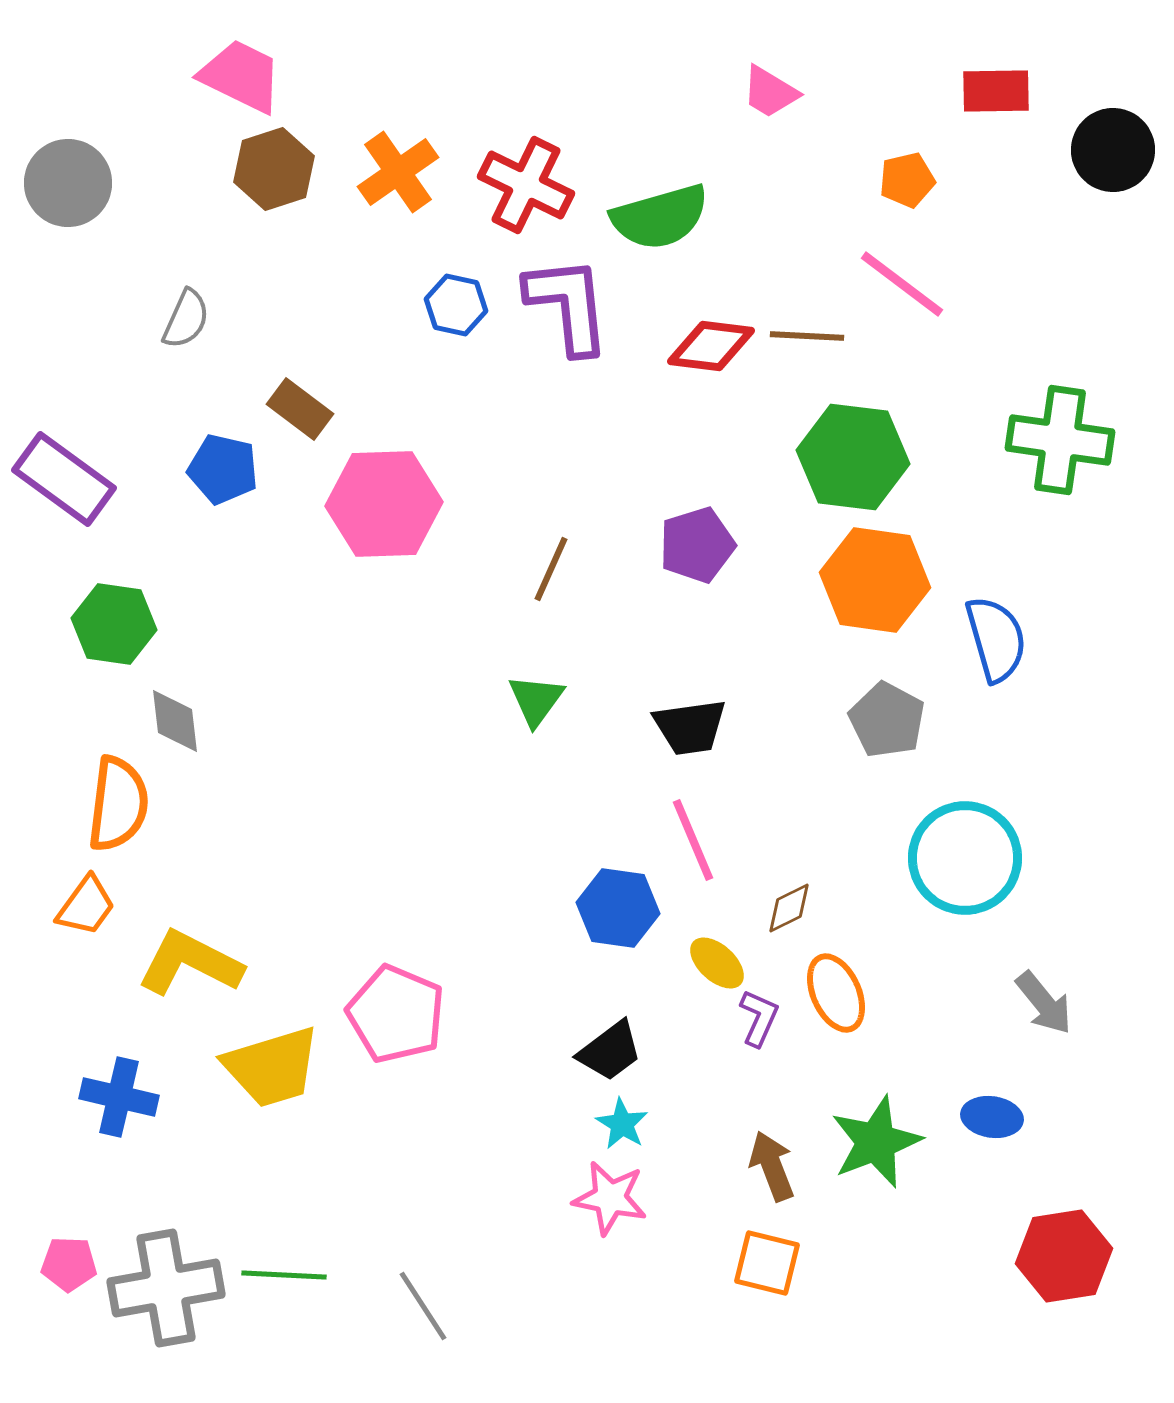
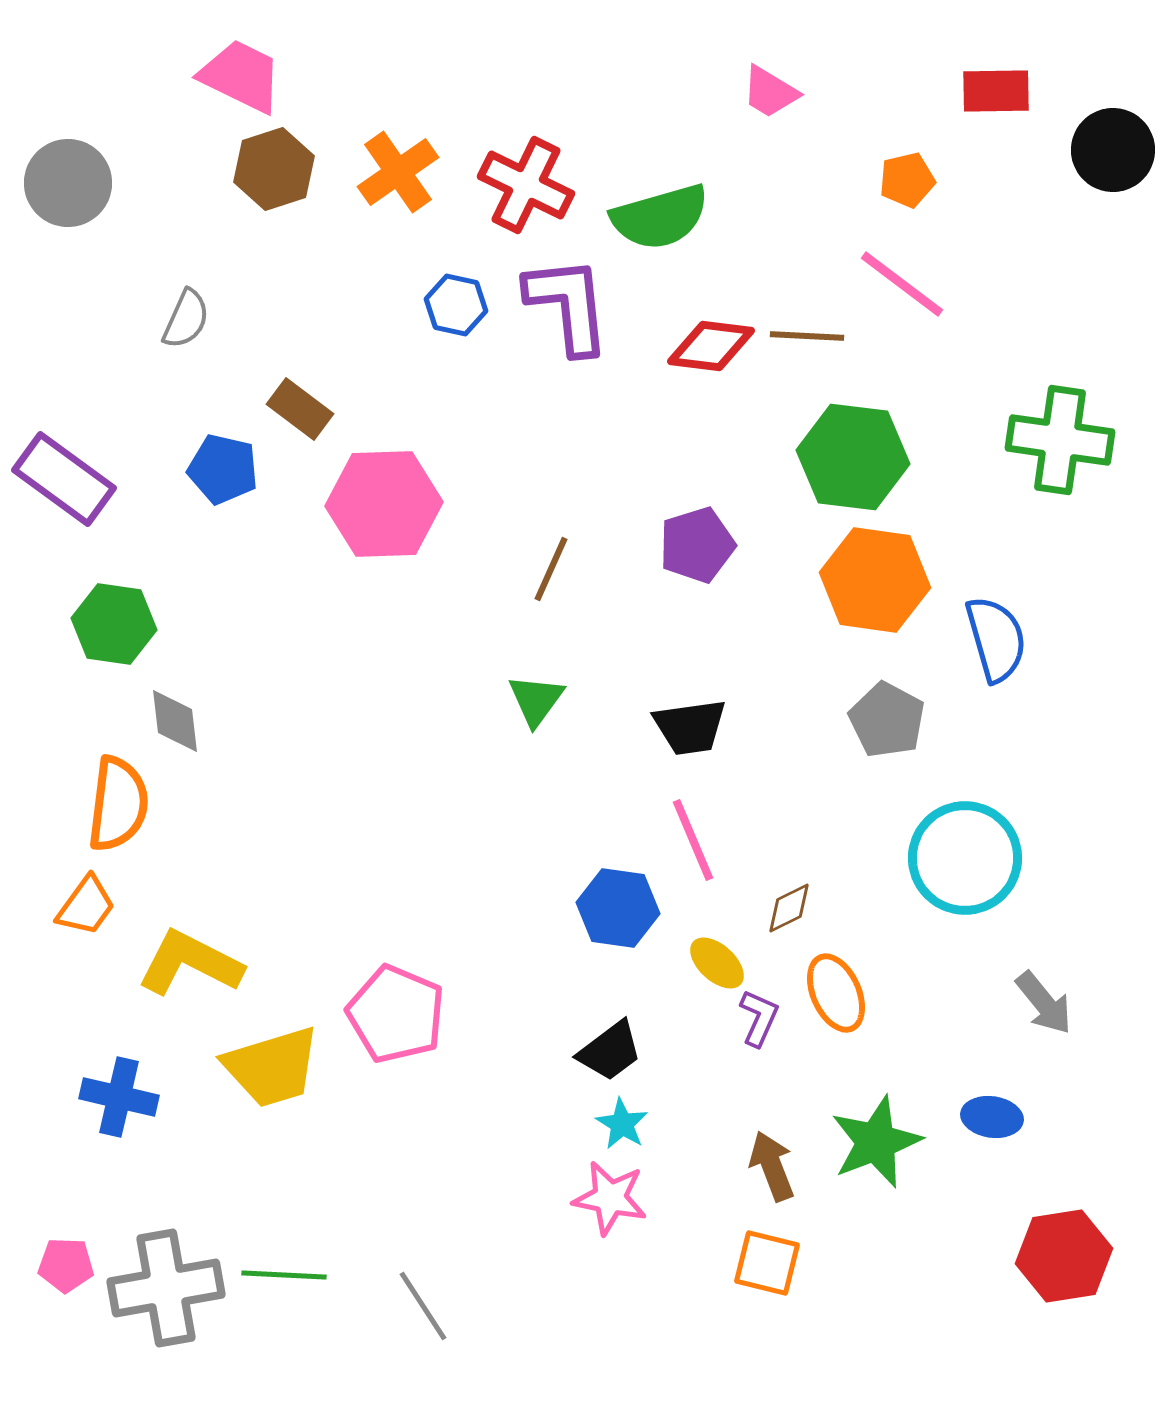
pink pentagon at (69, 1264): moved 3 px left, 1 px down
